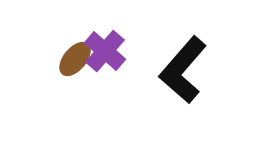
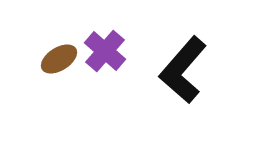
brown ellipse: moved 16 px left; rotated 18 degrees clockwise
